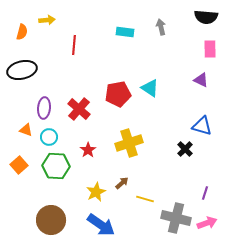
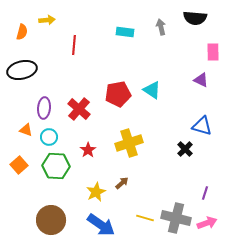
black semicircle: moved 11 px left, 1 px down
pink rectangle: moved 3 px right, 3 px down
cyan triangle: moved 2 px right, 2 px down
yellow line: moved 19 px down
